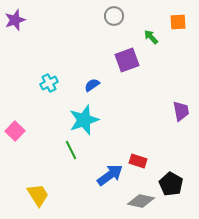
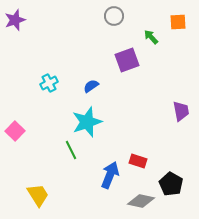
blue semicircle: moved 1 px left, 1 px down
cyan star: moved 3 px right, 2 px down
blue arrow: rotated 32 degrees counterclockwise
